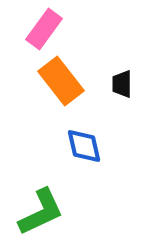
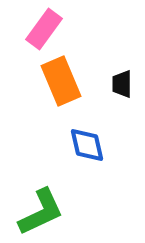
orange rectangle: rotated 15 degrees clockwise
blue diamond: moved 3 px right, 1 px up
